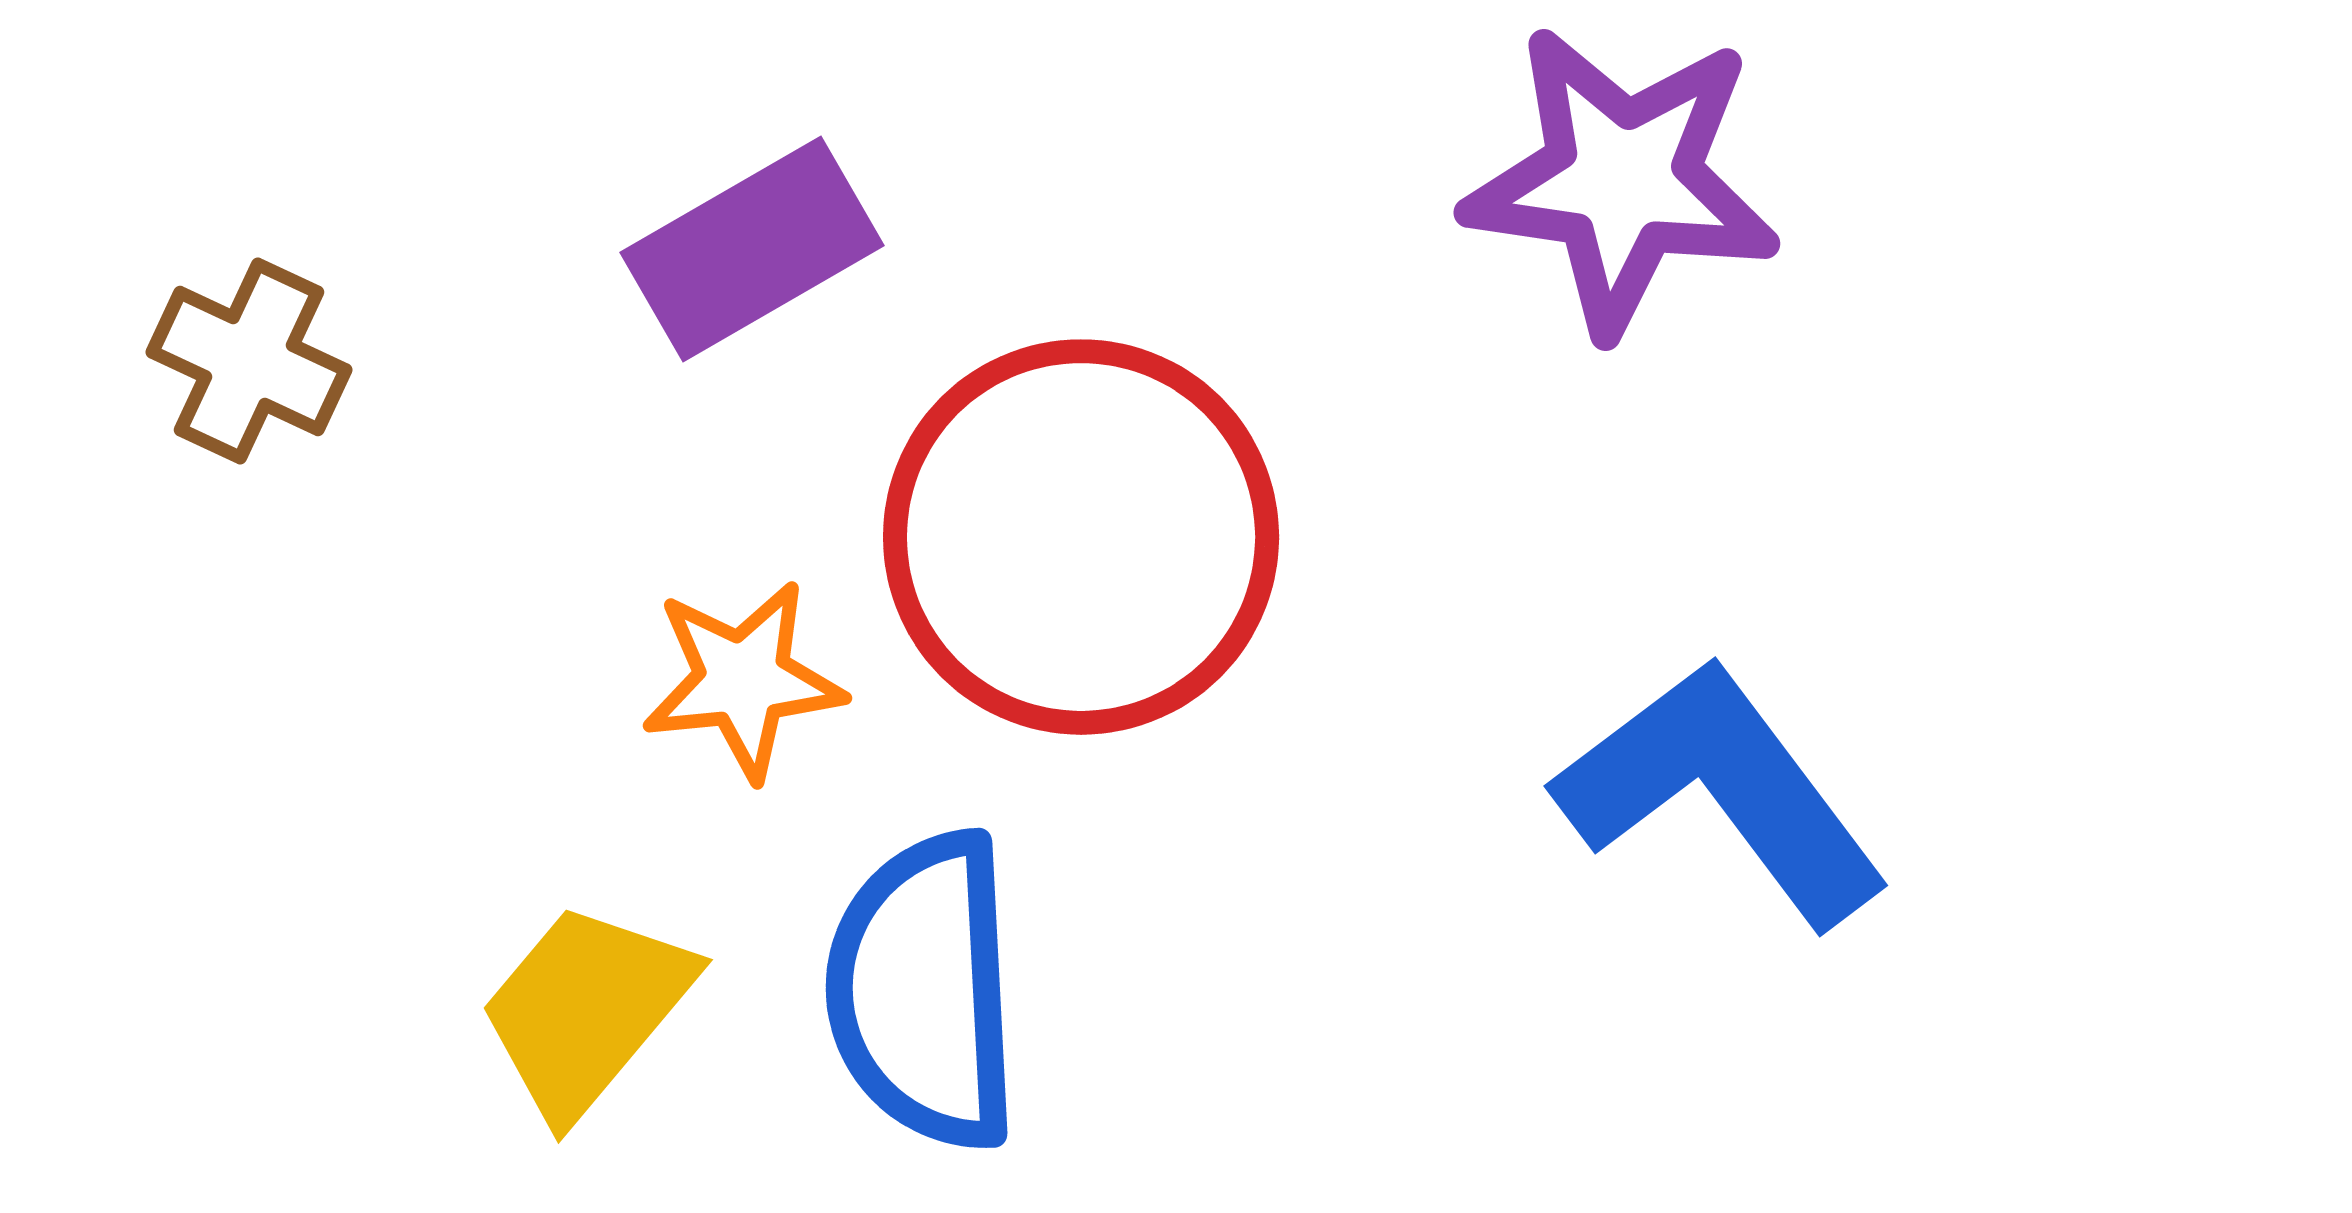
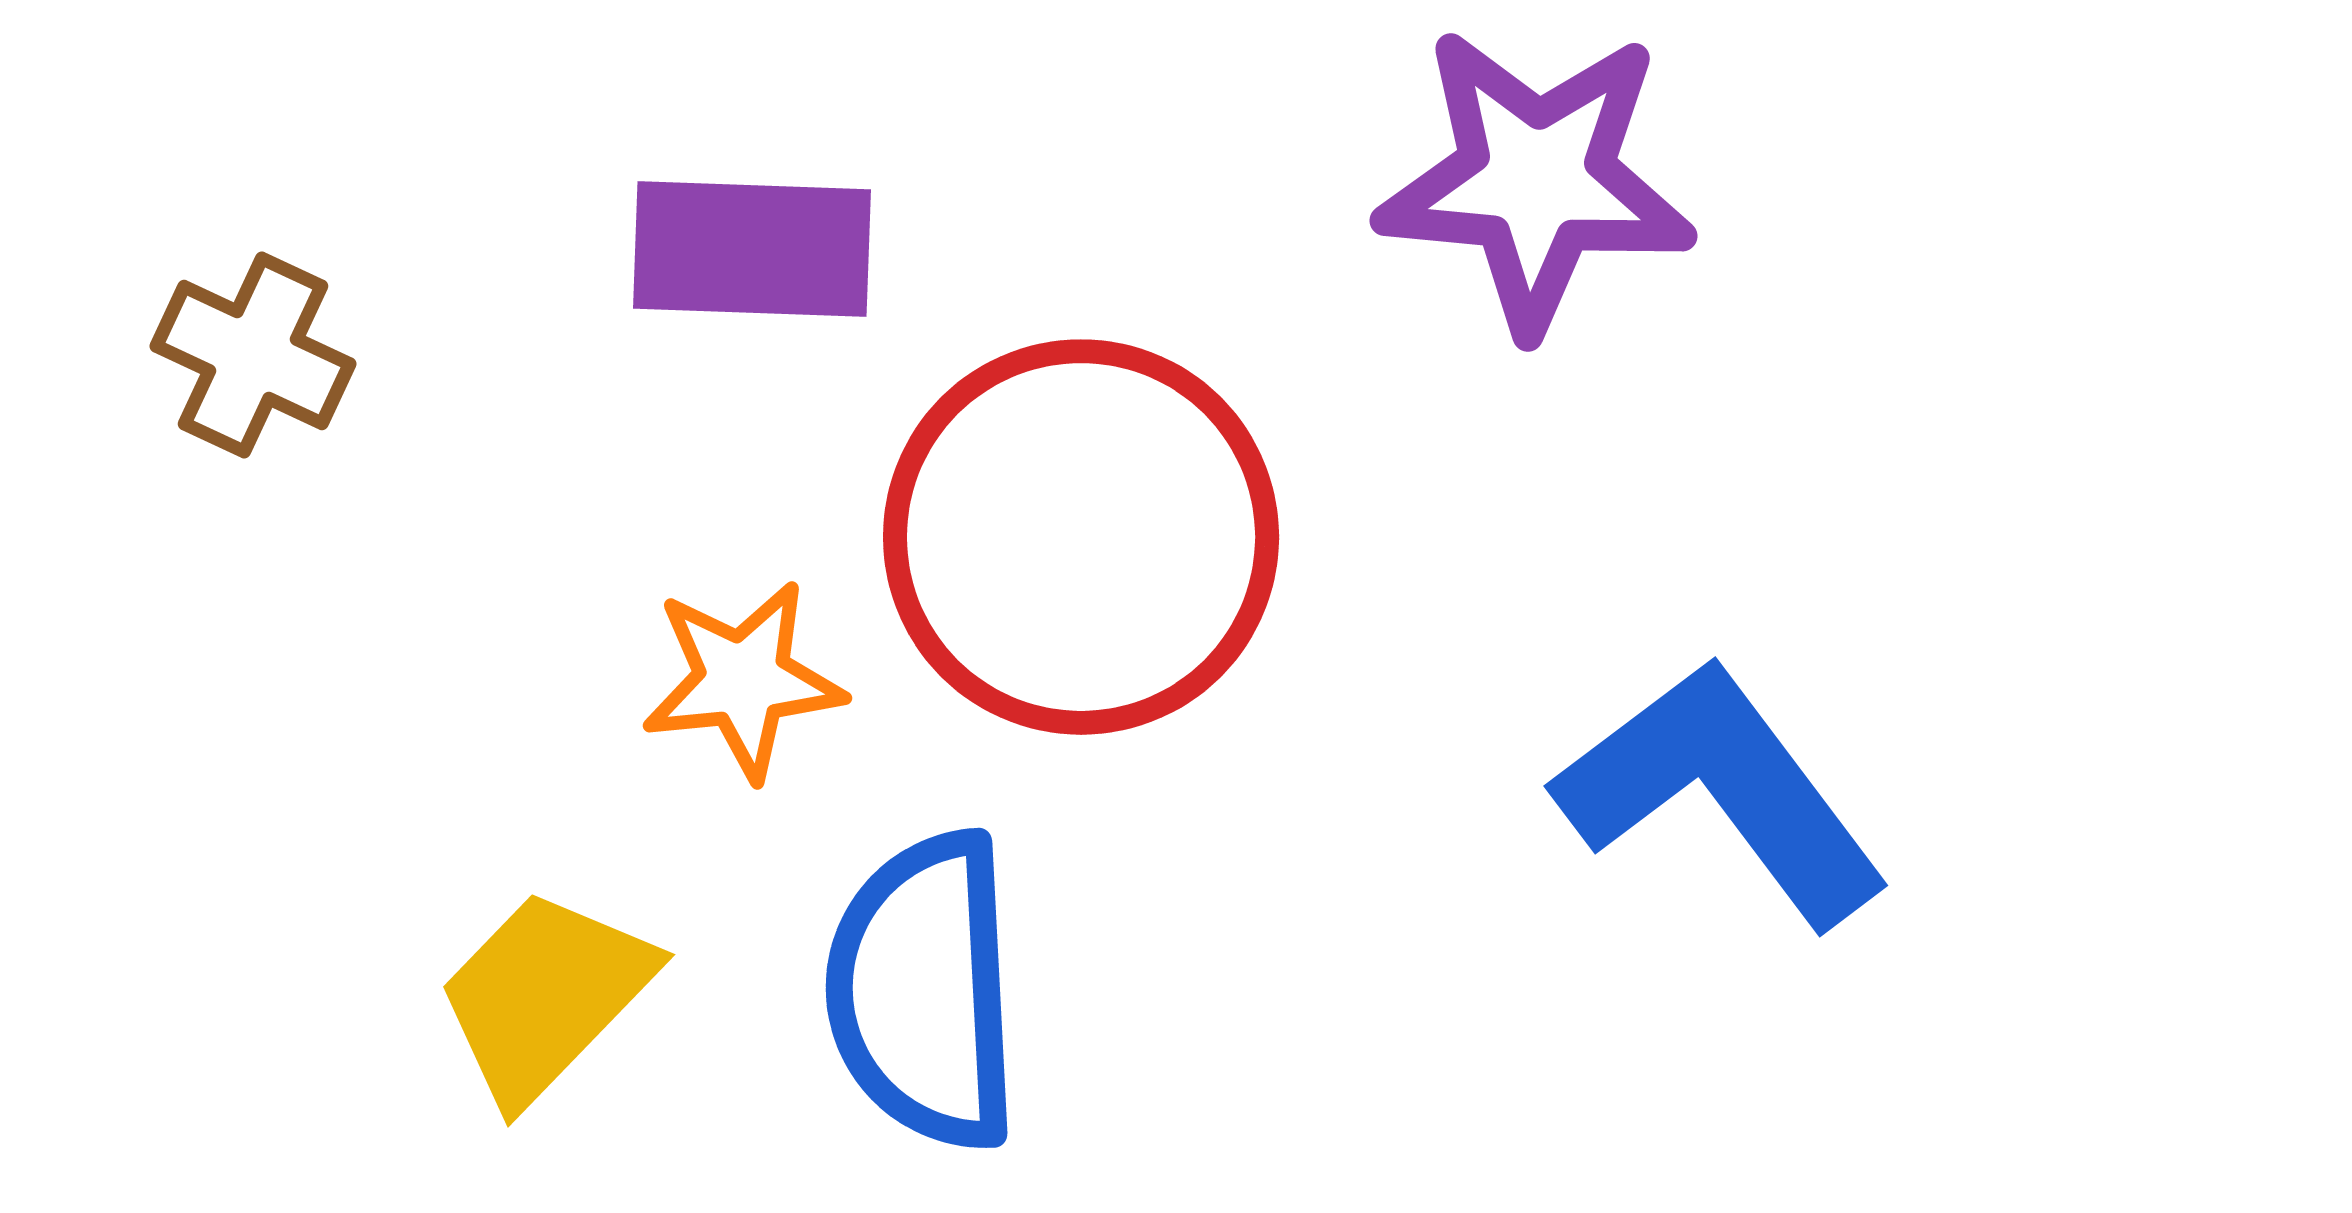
purple star: moved 86 px left; rotated 3 degrees counterclockwise
purple rectangle: rotated 32 degrees clockwise
brown cross: moved 4 px right, 6 px up
yellow trapezoid: moved 41 px left, 14 px up; rotated 4 degrees clockwise
